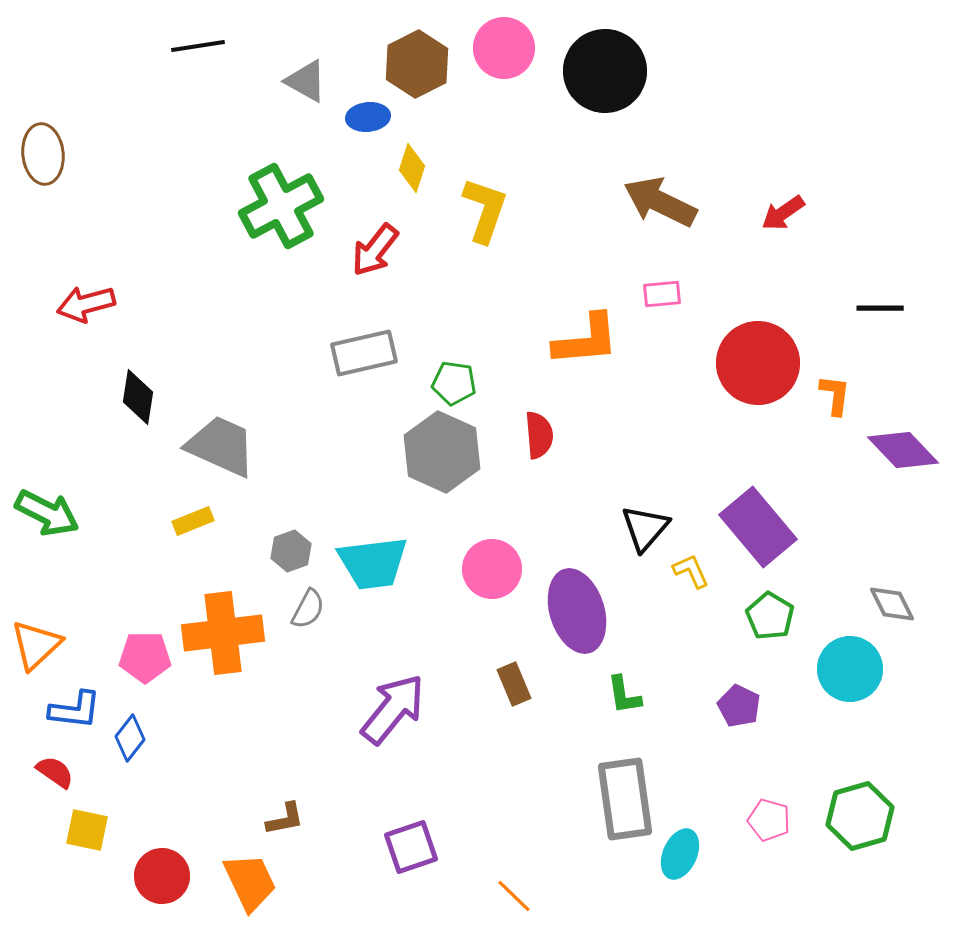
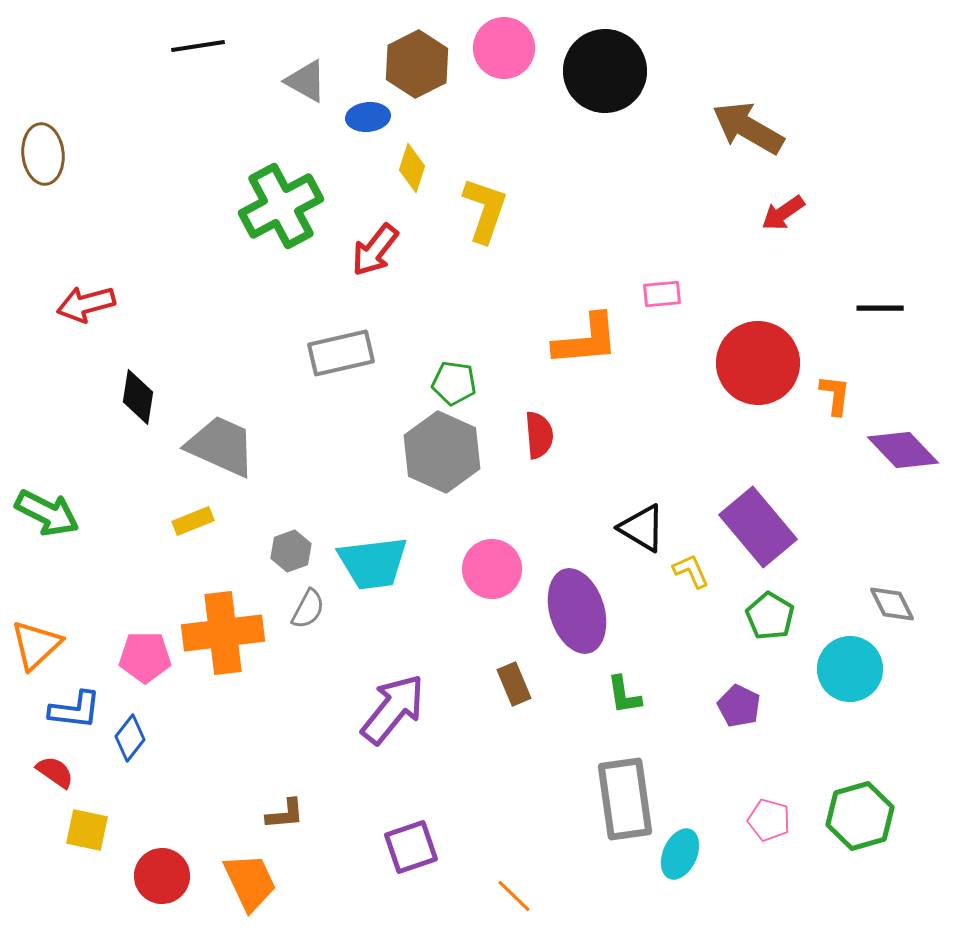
brown arrow at (660, 202): moved 88 px right, 74 px up; rotated 4 degrees clockwise
gray rectangle at (364, 353): moved 23 px left
black triangle at (645, 528): moved 3 px left; rotated 40 degrees counterclockwise
brown L-shape at (285, 819): moved 5 px up; rotated 6 degrees clockwise
